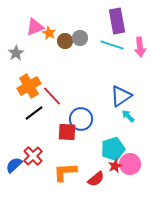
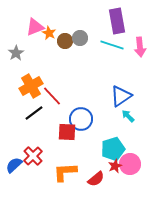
orange cross: moved 2 px right
